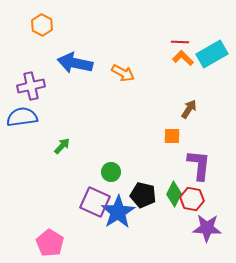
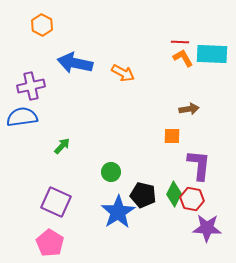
cyan rectangle: rotated 32 degrees clockwise
orange L-shape: rotated 15 degrees clockwise
brown arrow: rotated 48 degrees clockwise
purple square: moved 39 px left
